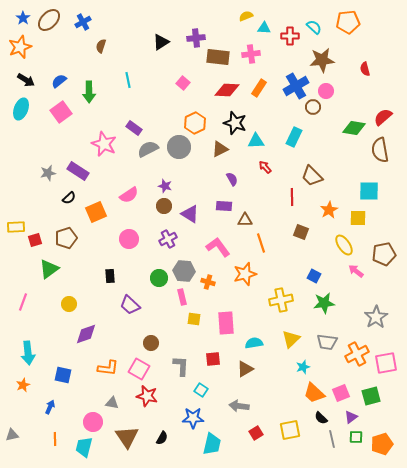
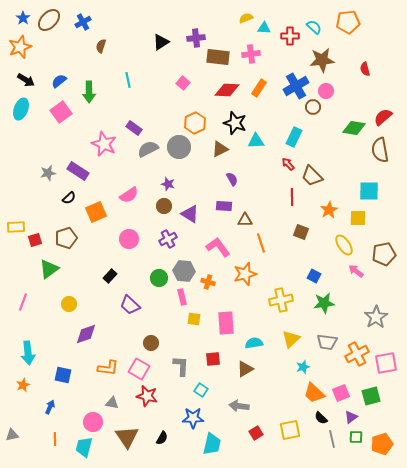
yellow semicircle at (246, 16): moved 2 px down
red arrow at (265, 167): moved 23 px right, 3 px up
purple star at (165, 186): moved 3 px right, 2 px up
black rectangle at (110, 276): rotated 48 degrees clockwise
